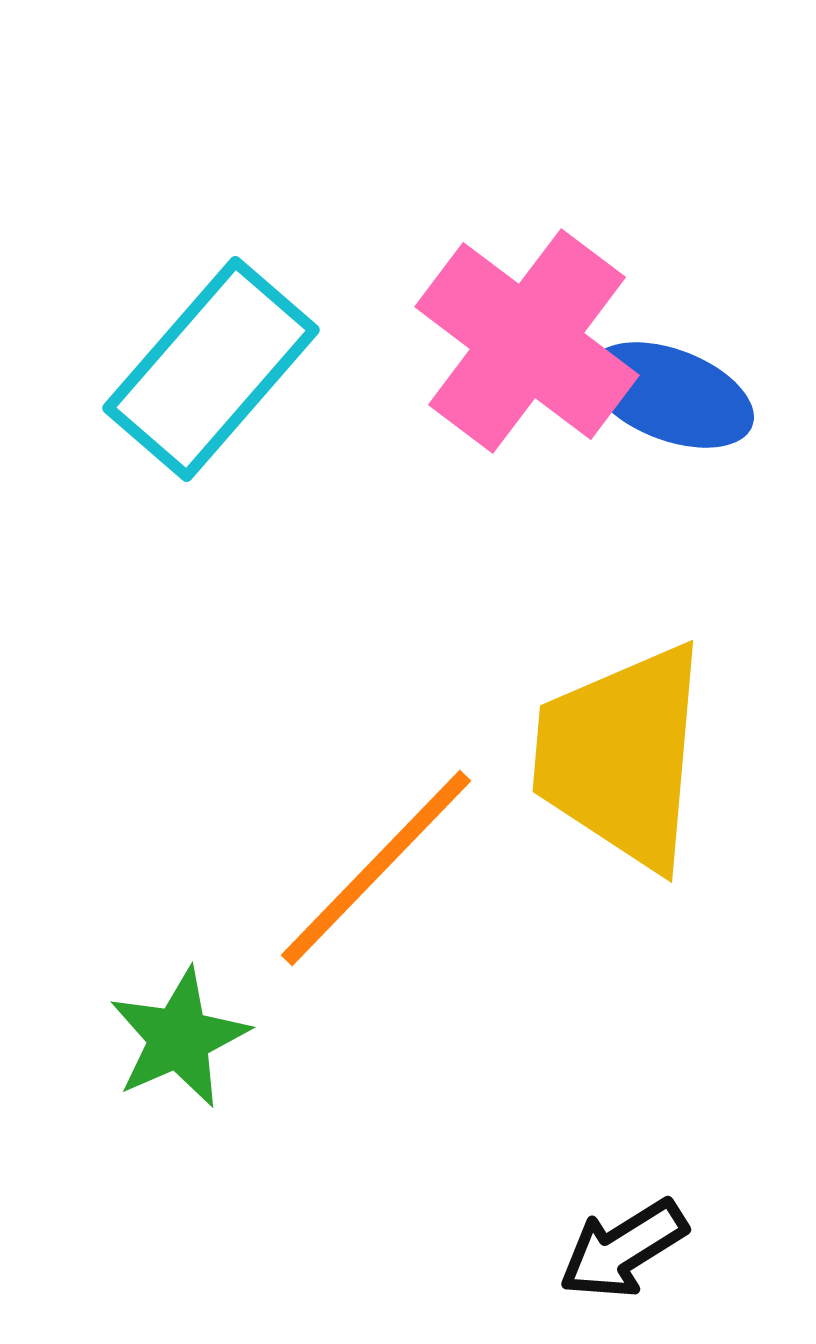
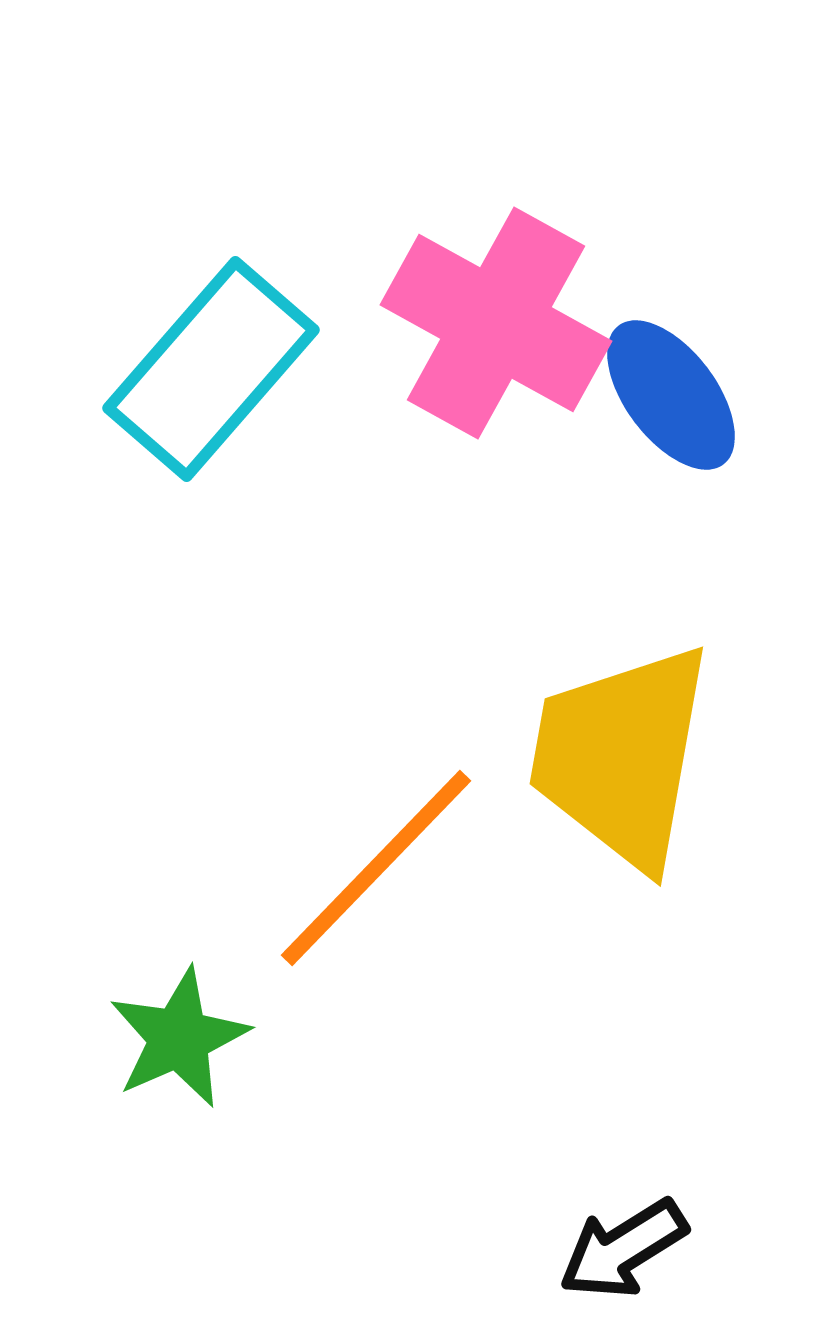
pink cross: moved 31 px left, 18 px up; rotated 8 degrees counterclockwise
blue ellipse: rotated 32 degrees clockwise
yellow trapezoid: rotated 5 degrees clockwise
